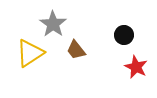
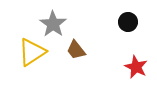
black circle: moved 4 px right, 13 px up
yellow triangle: moved 2 px right, 1 px up
